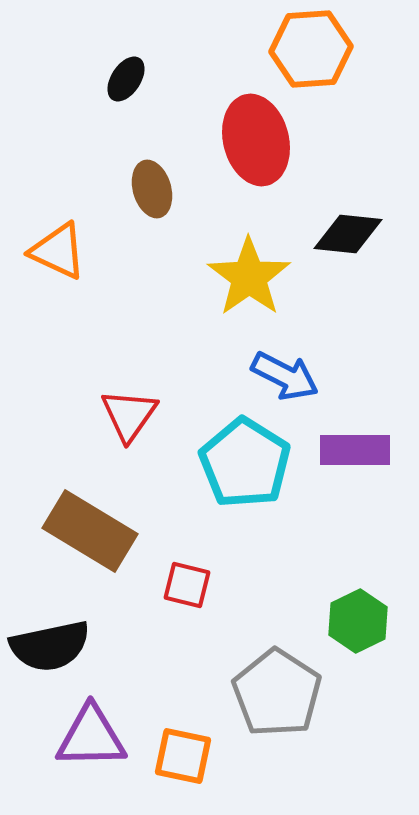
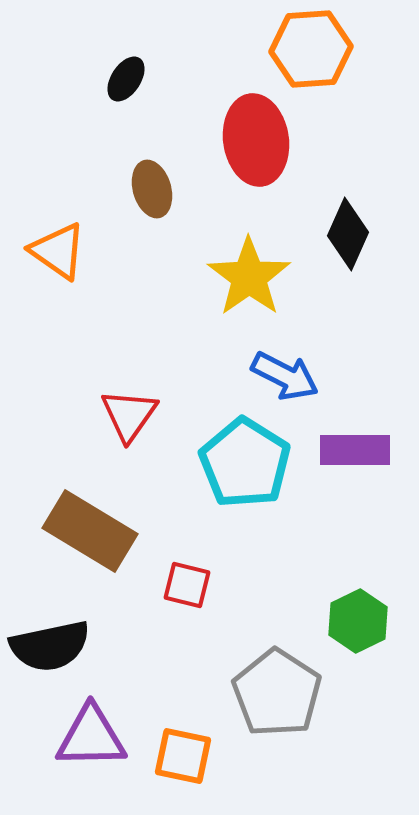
red ellipse: rotated 6 degrees clockwise
black diamond: rotated 72 degrees counterclockwise
orange triangle: rotated 10 degrees clockwise
